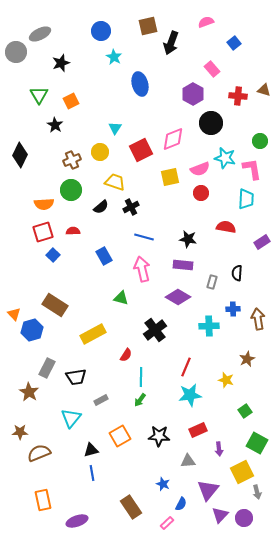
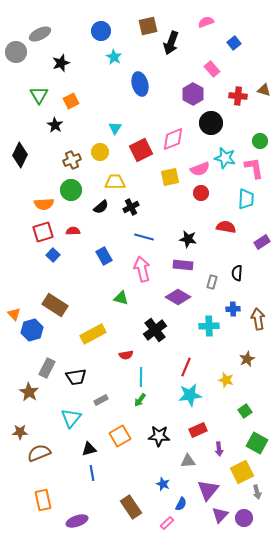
pink L-shape at (252, 169): moved 2 px right, 1 px up
yellow trapezoid at (115, 182): rotated 20 degrees counterclockwise
red semicircle at (126, 355): rotated 48 degrees clockwise
black triangle at (91, 450): moved 2 px left, 1 px up
